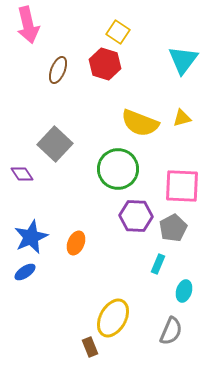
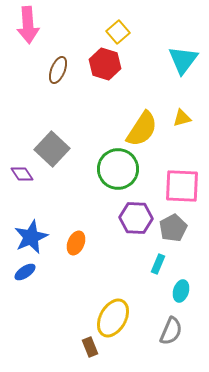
pink arrow: rotated 9 degrees clockwise
yellow square: rotated 15 degrees clockwise
yellow semicircle: moved 2 px right, 6 px down; rotated 78 degrees counterclockwise
gray square: moved 3 px left, 5 px down
purple hexagon: moved 2 px down
cyan ellipse: moved 3 px left
